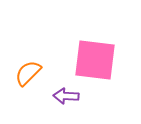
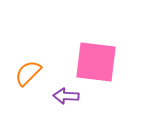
pink square: moved 1 px right, 2 px down
